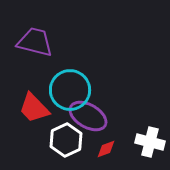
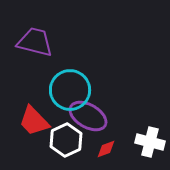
red trapezoid: moved 13 px down
